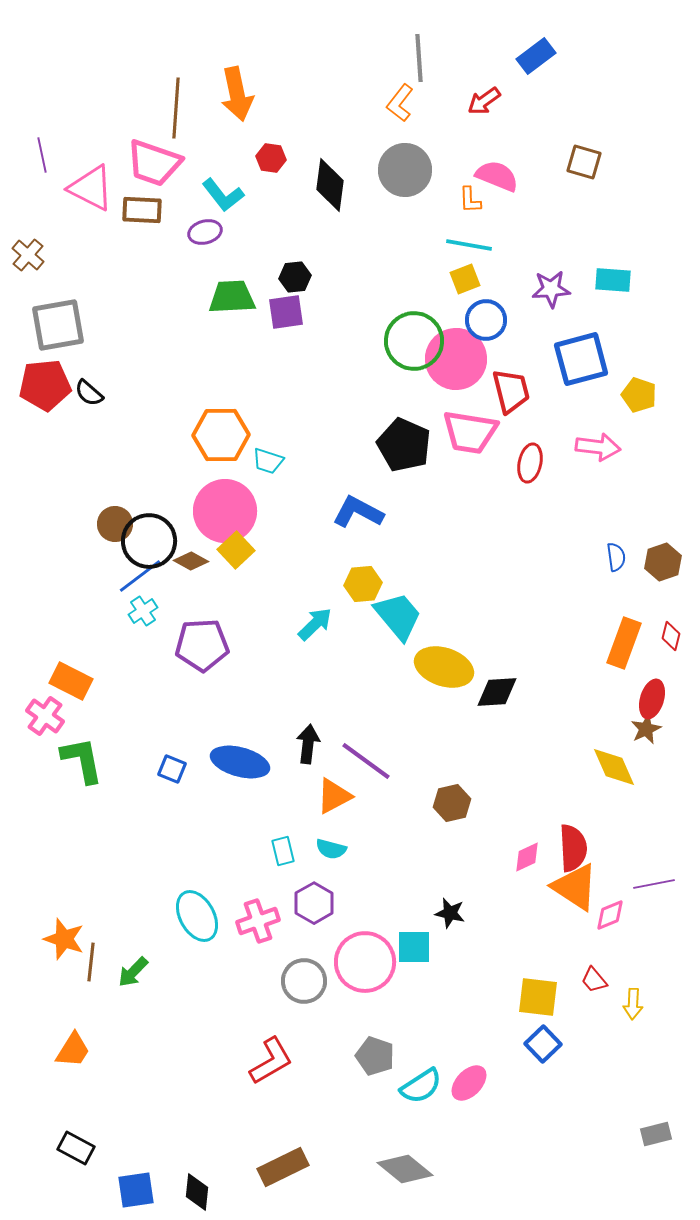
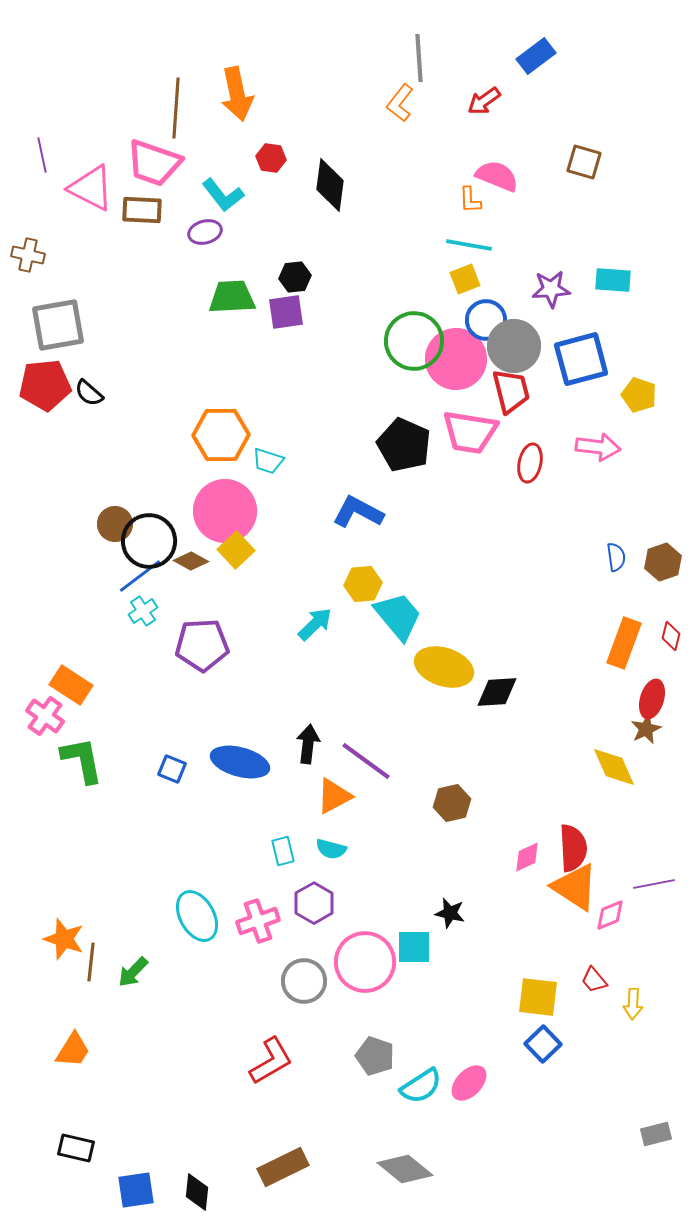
gray circle at (405, 170): moved 109 px right, 176 px down
brown cross at (28, 255): rotated 28 degrees counterclockwise
orange rectangle at (71, 681): moved 4 px down; rotated 6 degrees clockwise
black rectangle at (76, 1148): rotated 15 degrees counterclockwise
